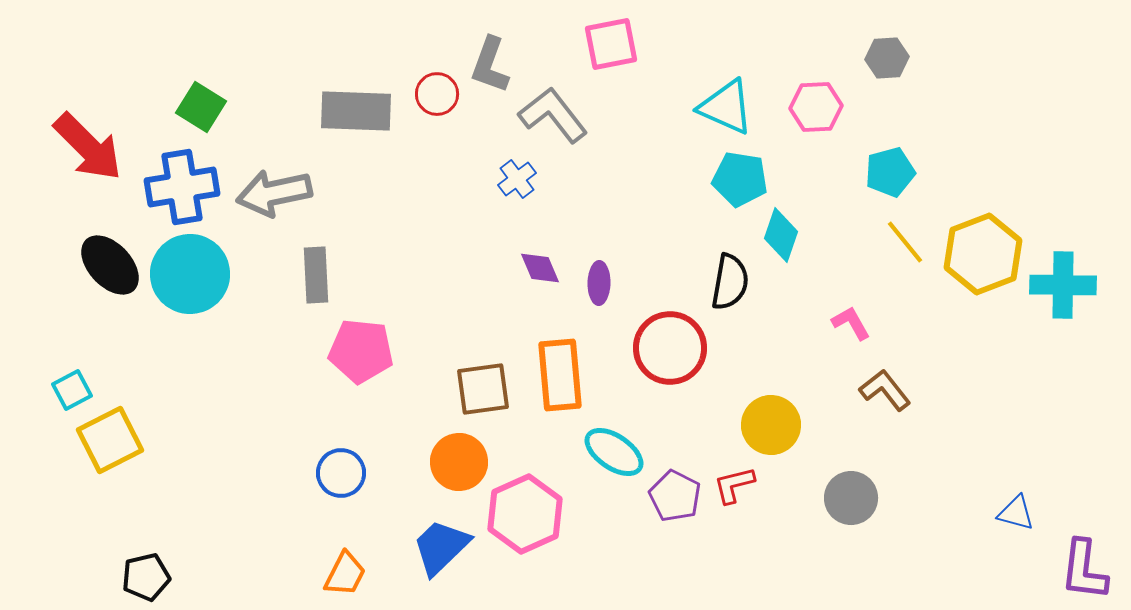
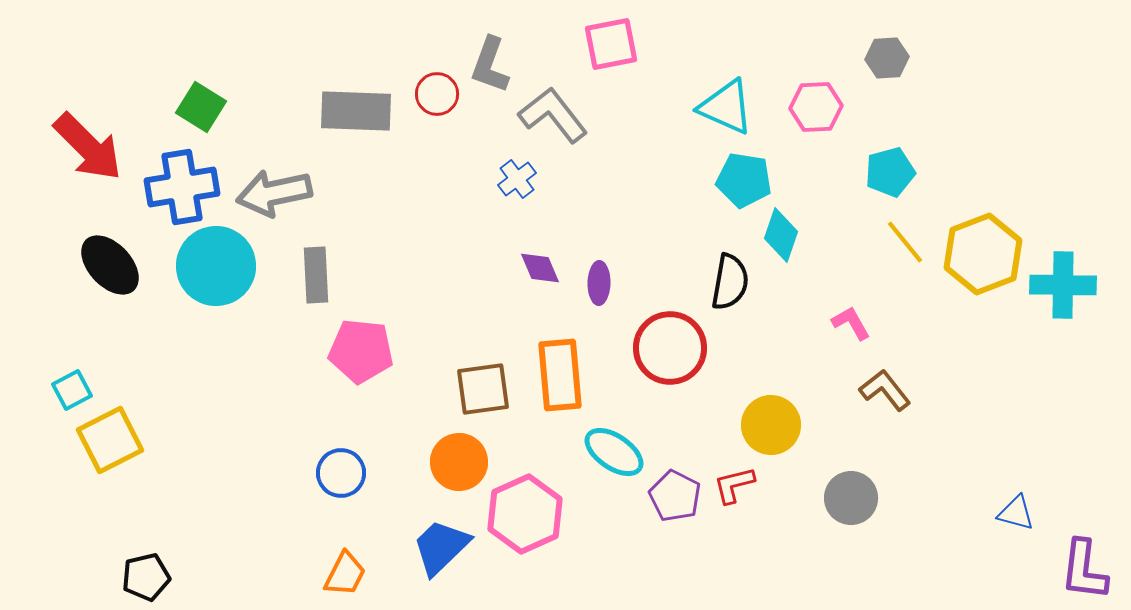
cyan pentagon at (740, 179): moved 4 px right, 1 px down
cyan circle at (190, 274): moved 26 px right, 8 px up
